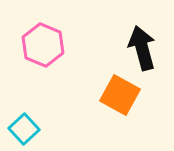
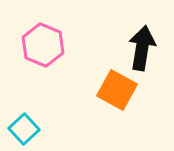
black arrow: rotated 24 degrees clockwise
orange square: moved 3 px left, 5 px up
